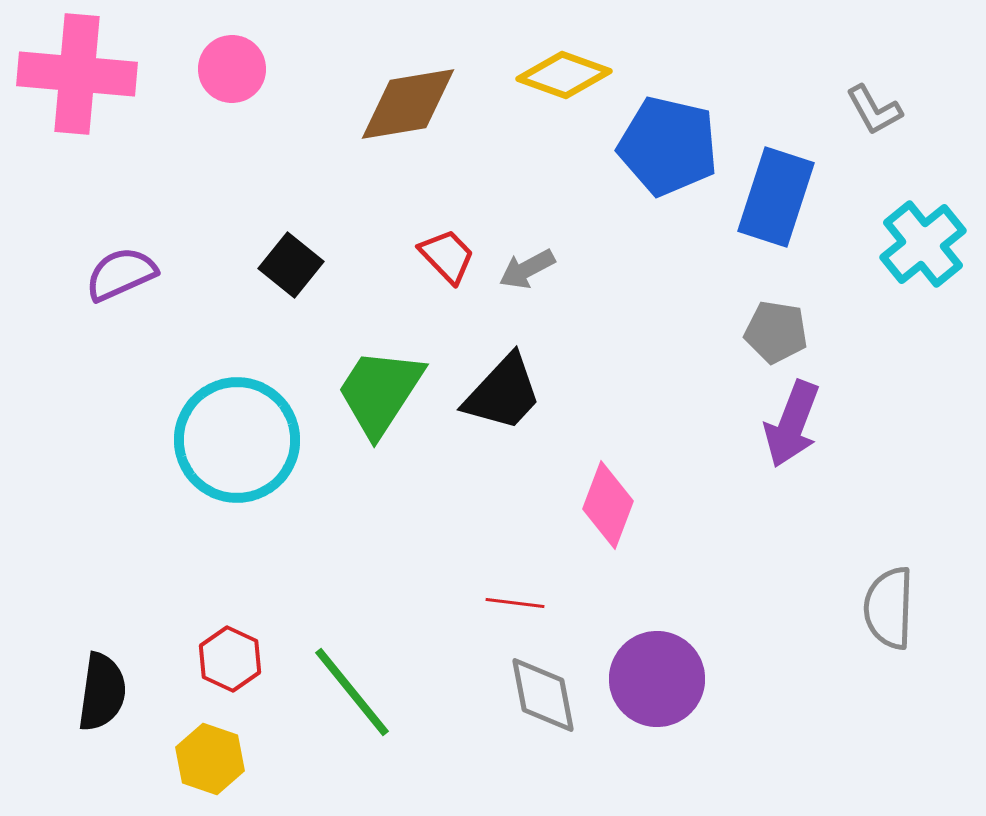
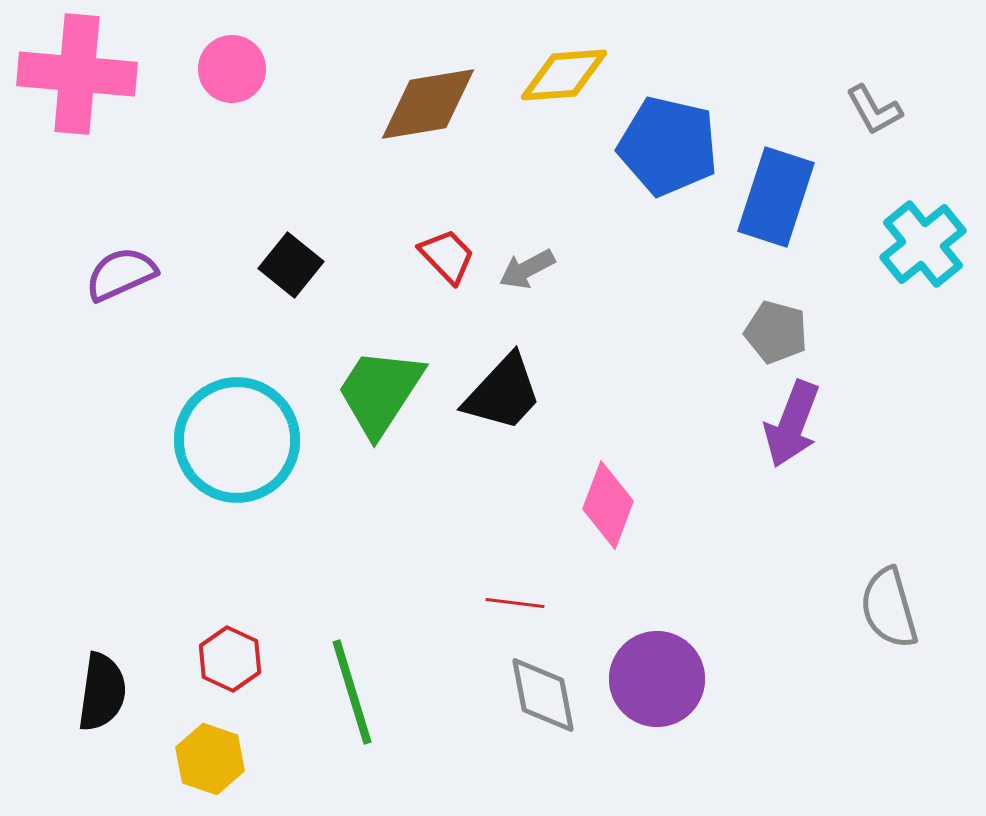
yellow diamond: rotated 24 degrees counterclockwise
brown diamond: moved 20 px right
gray pentagon: rotated 6 degrees clockwise
gray semicircle: rotated 18 degrees counterclockwise
green line: rotated 22 degrees clockwise
